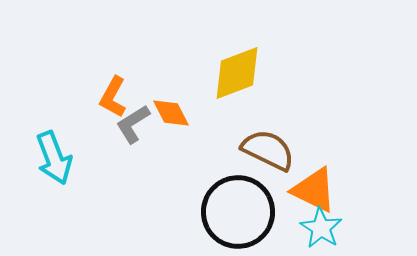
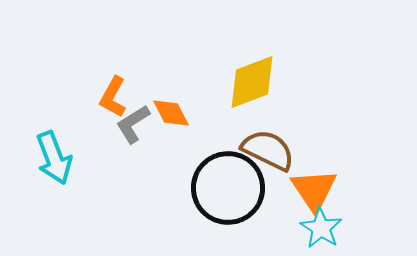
yellow diamond: moved 15 px right, 9 px down
orange triangle: rotated 30 degrees clockwise
black circle: moved 10 px left, 24 px up
